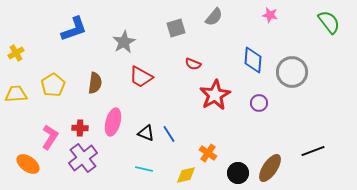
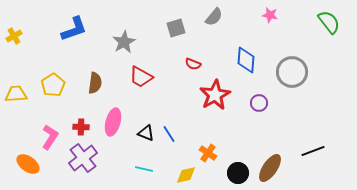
yellow cross: moved 2 px left, 17 px up
blue diamond: moved 7 px left
red cross: moved 1 px right, 1 px up
